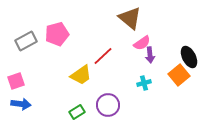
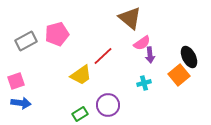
blue arrow: moved 1 px up
green rectangle: moved 3 px right, 2 px down
